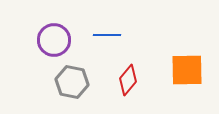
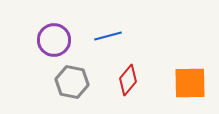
blue line: moved 1 px right, 1 px down; rotated 16 degrees counterclockwise
orange square: moved 3 px right, 13 px down
